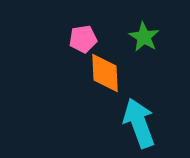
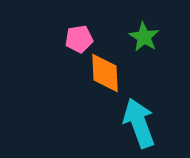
pink pentagon: moved 4 px left
